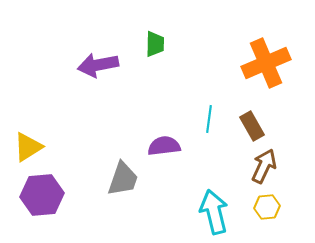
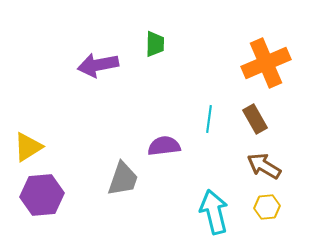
brown rectangle: moved 3 px right, 7 px up
brown arrow: rotated 84 degrees counterclockwise
